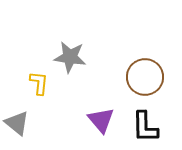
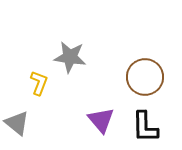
yellow L-shape: rotated 15 degrees clockwise
